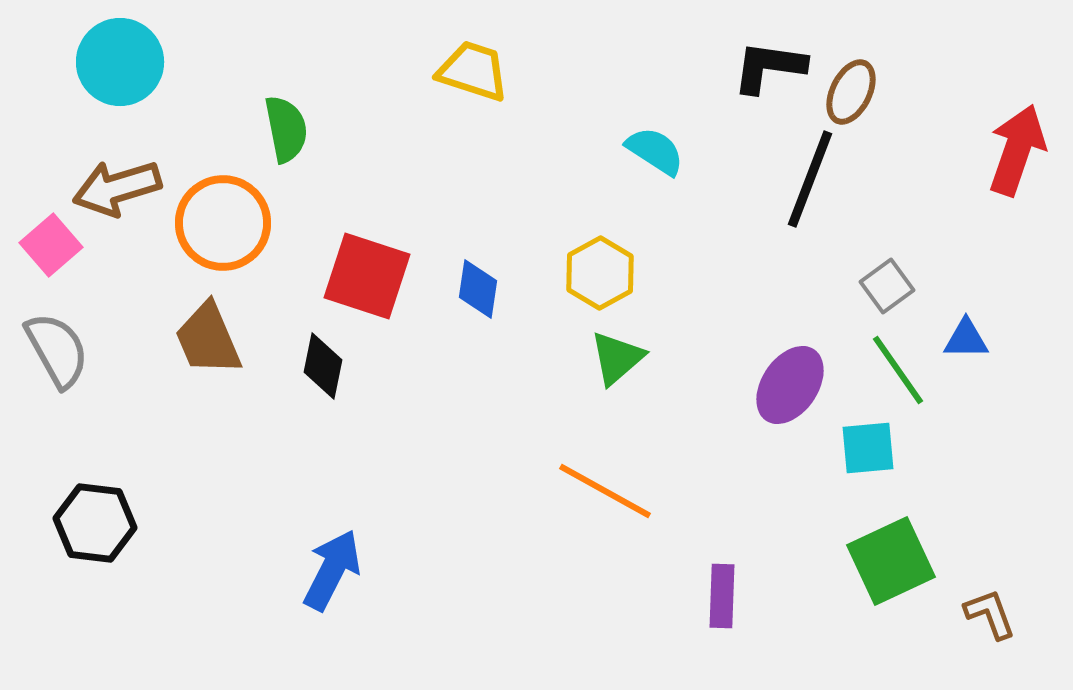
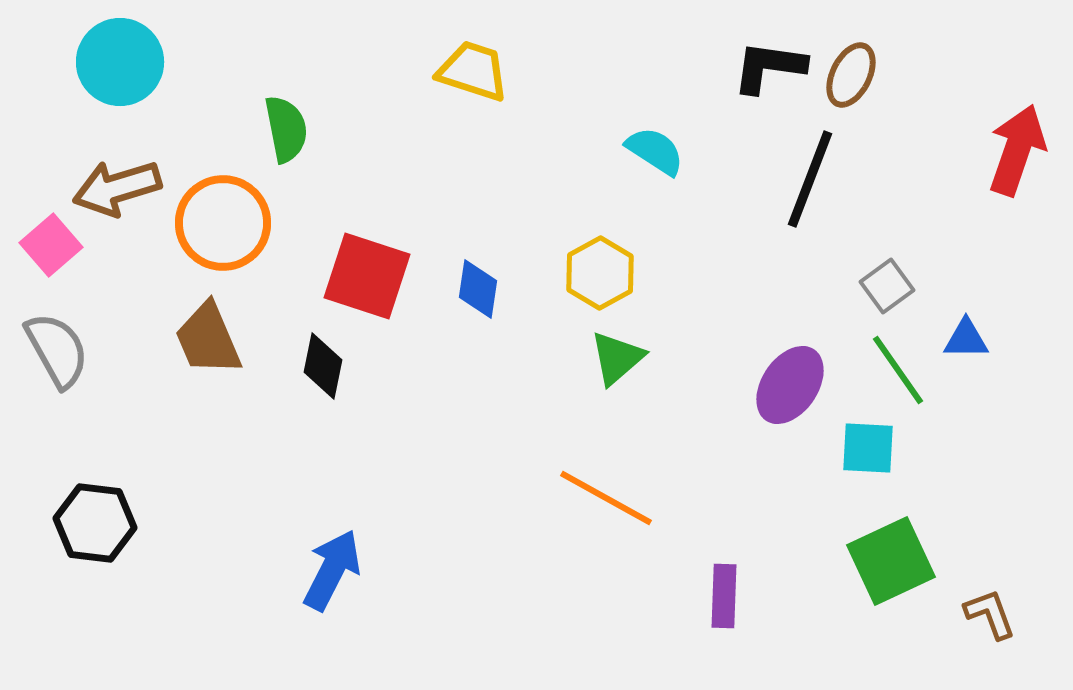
brown ellipse: moved 17 px up
cyan square: rotated 8 degrees clockwise
orange line: moved 1 px right, 7 px down
purple rectangle: moved 2 px right
